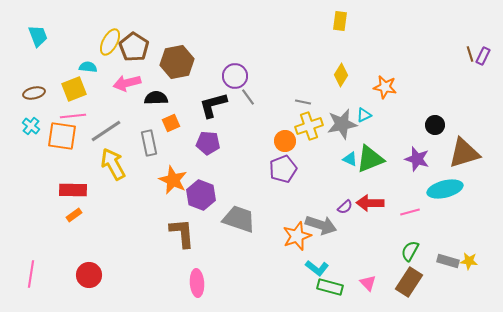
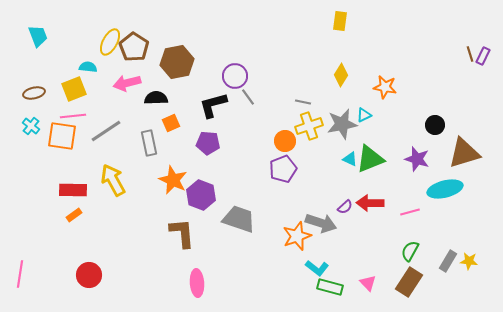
yellow arrow at (113, 164): moved 16 px down
gray arrow at (321, 225): moved 2 px up
gray rectangle at (448, 261): rotated 75 degrees counterclockwise
pink line at (31, 274): moved 11 px left
